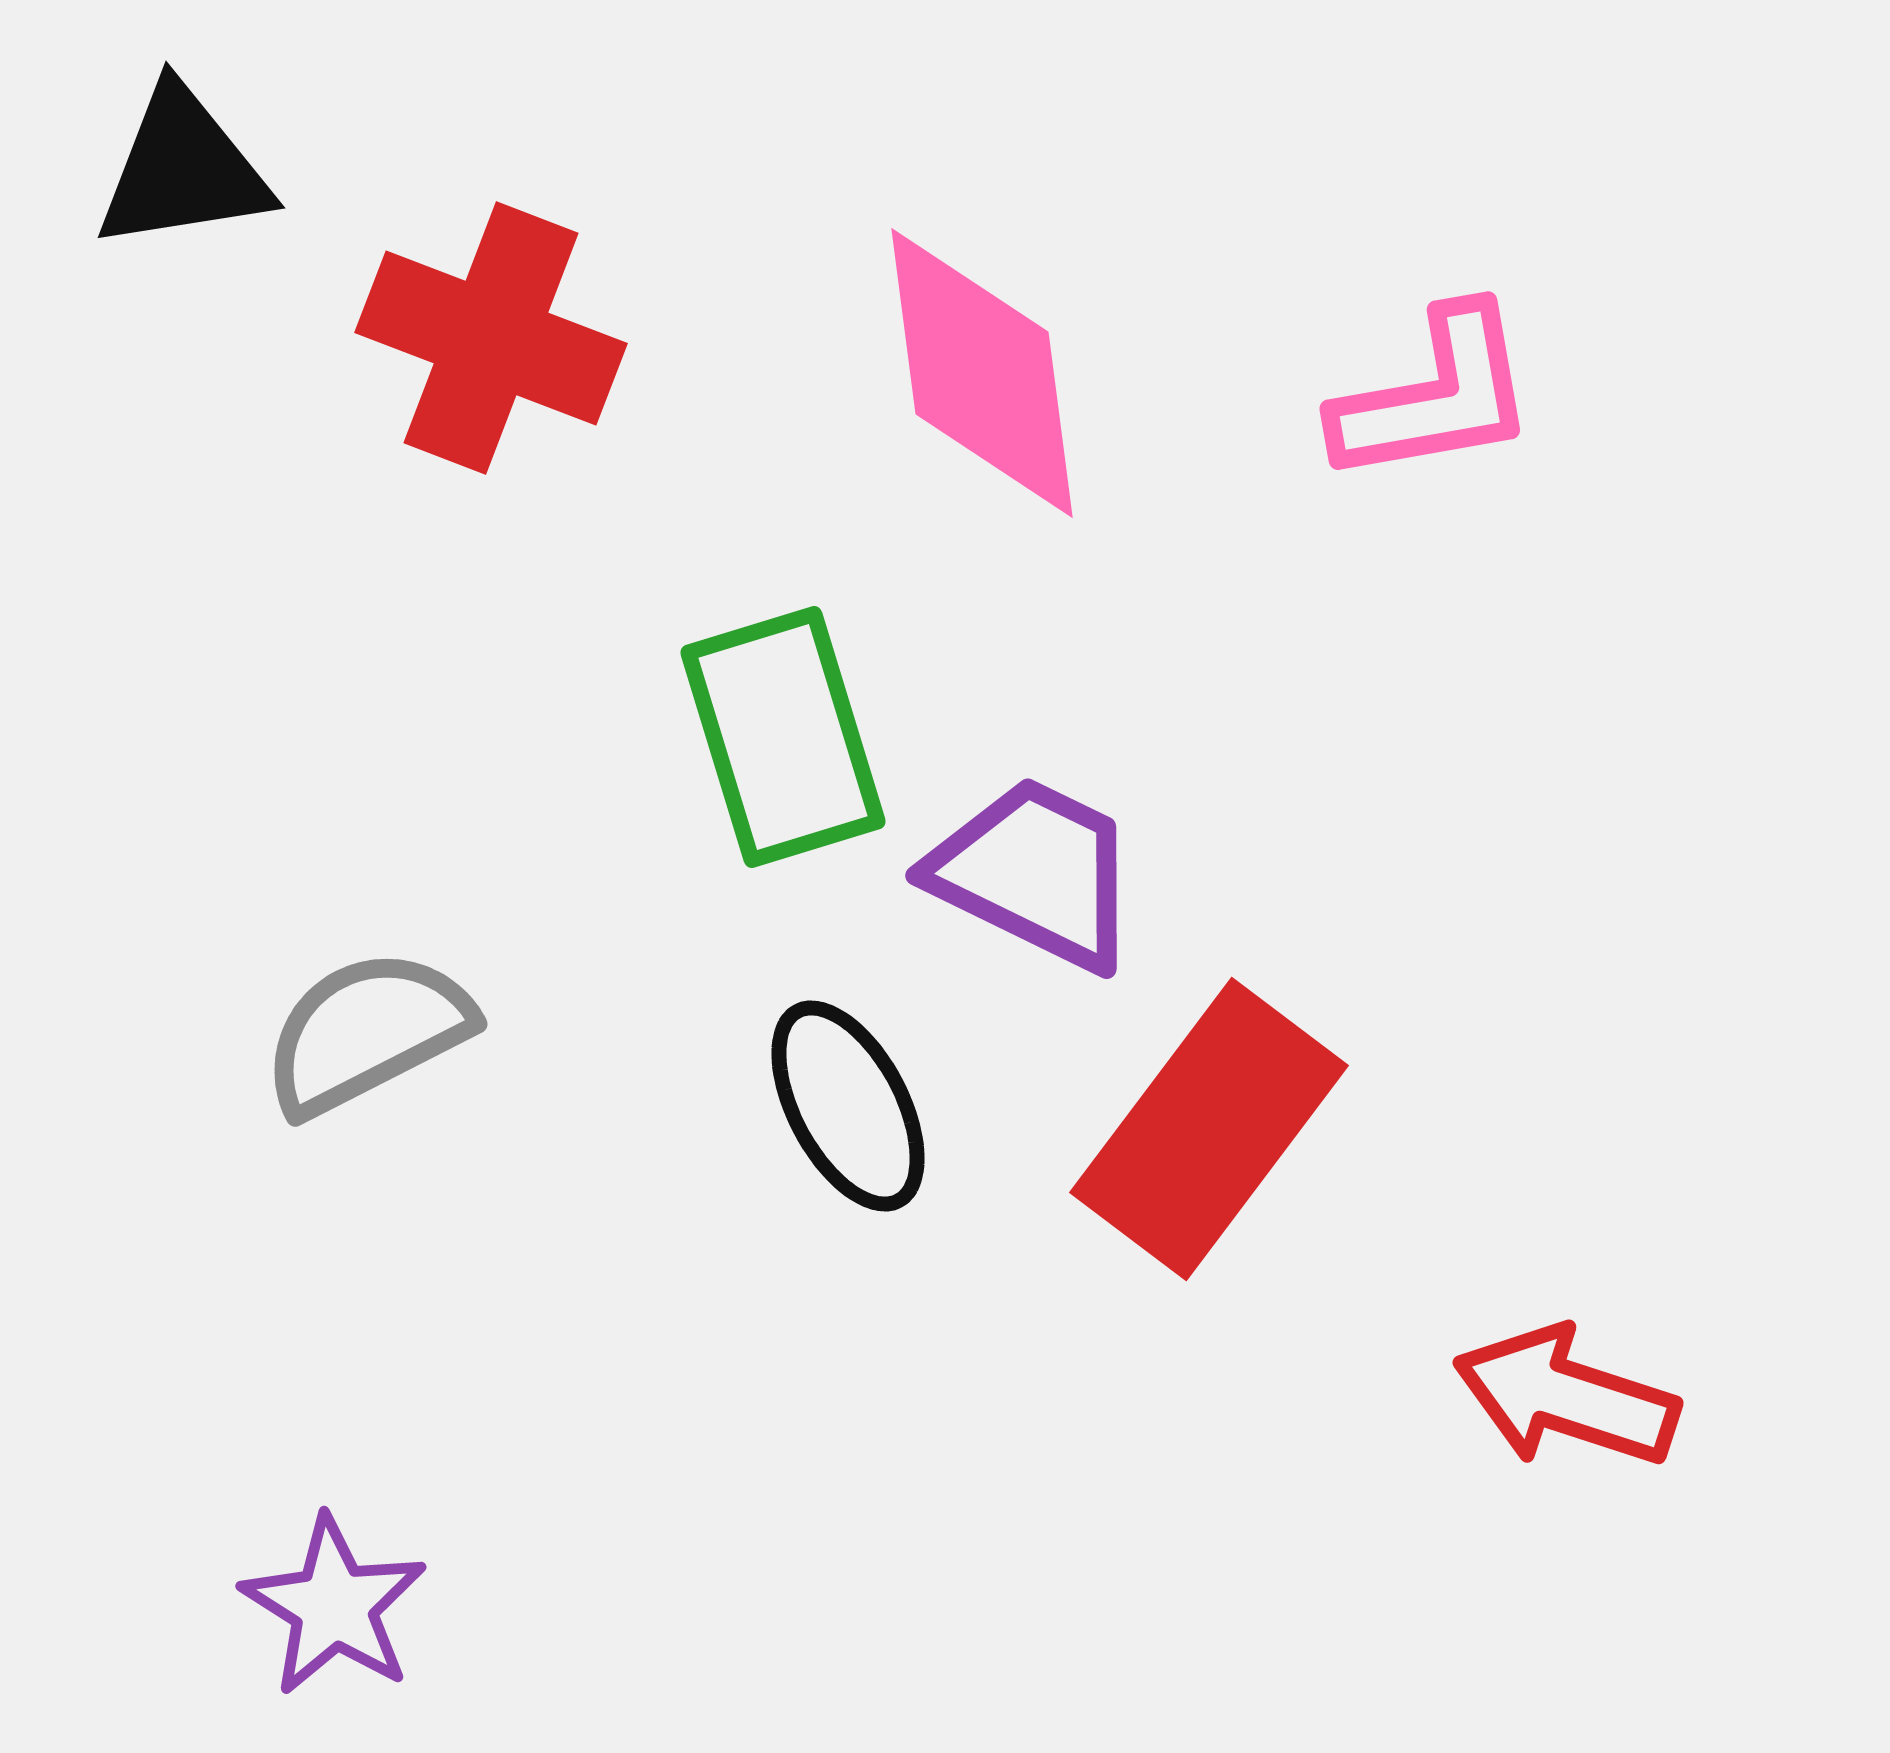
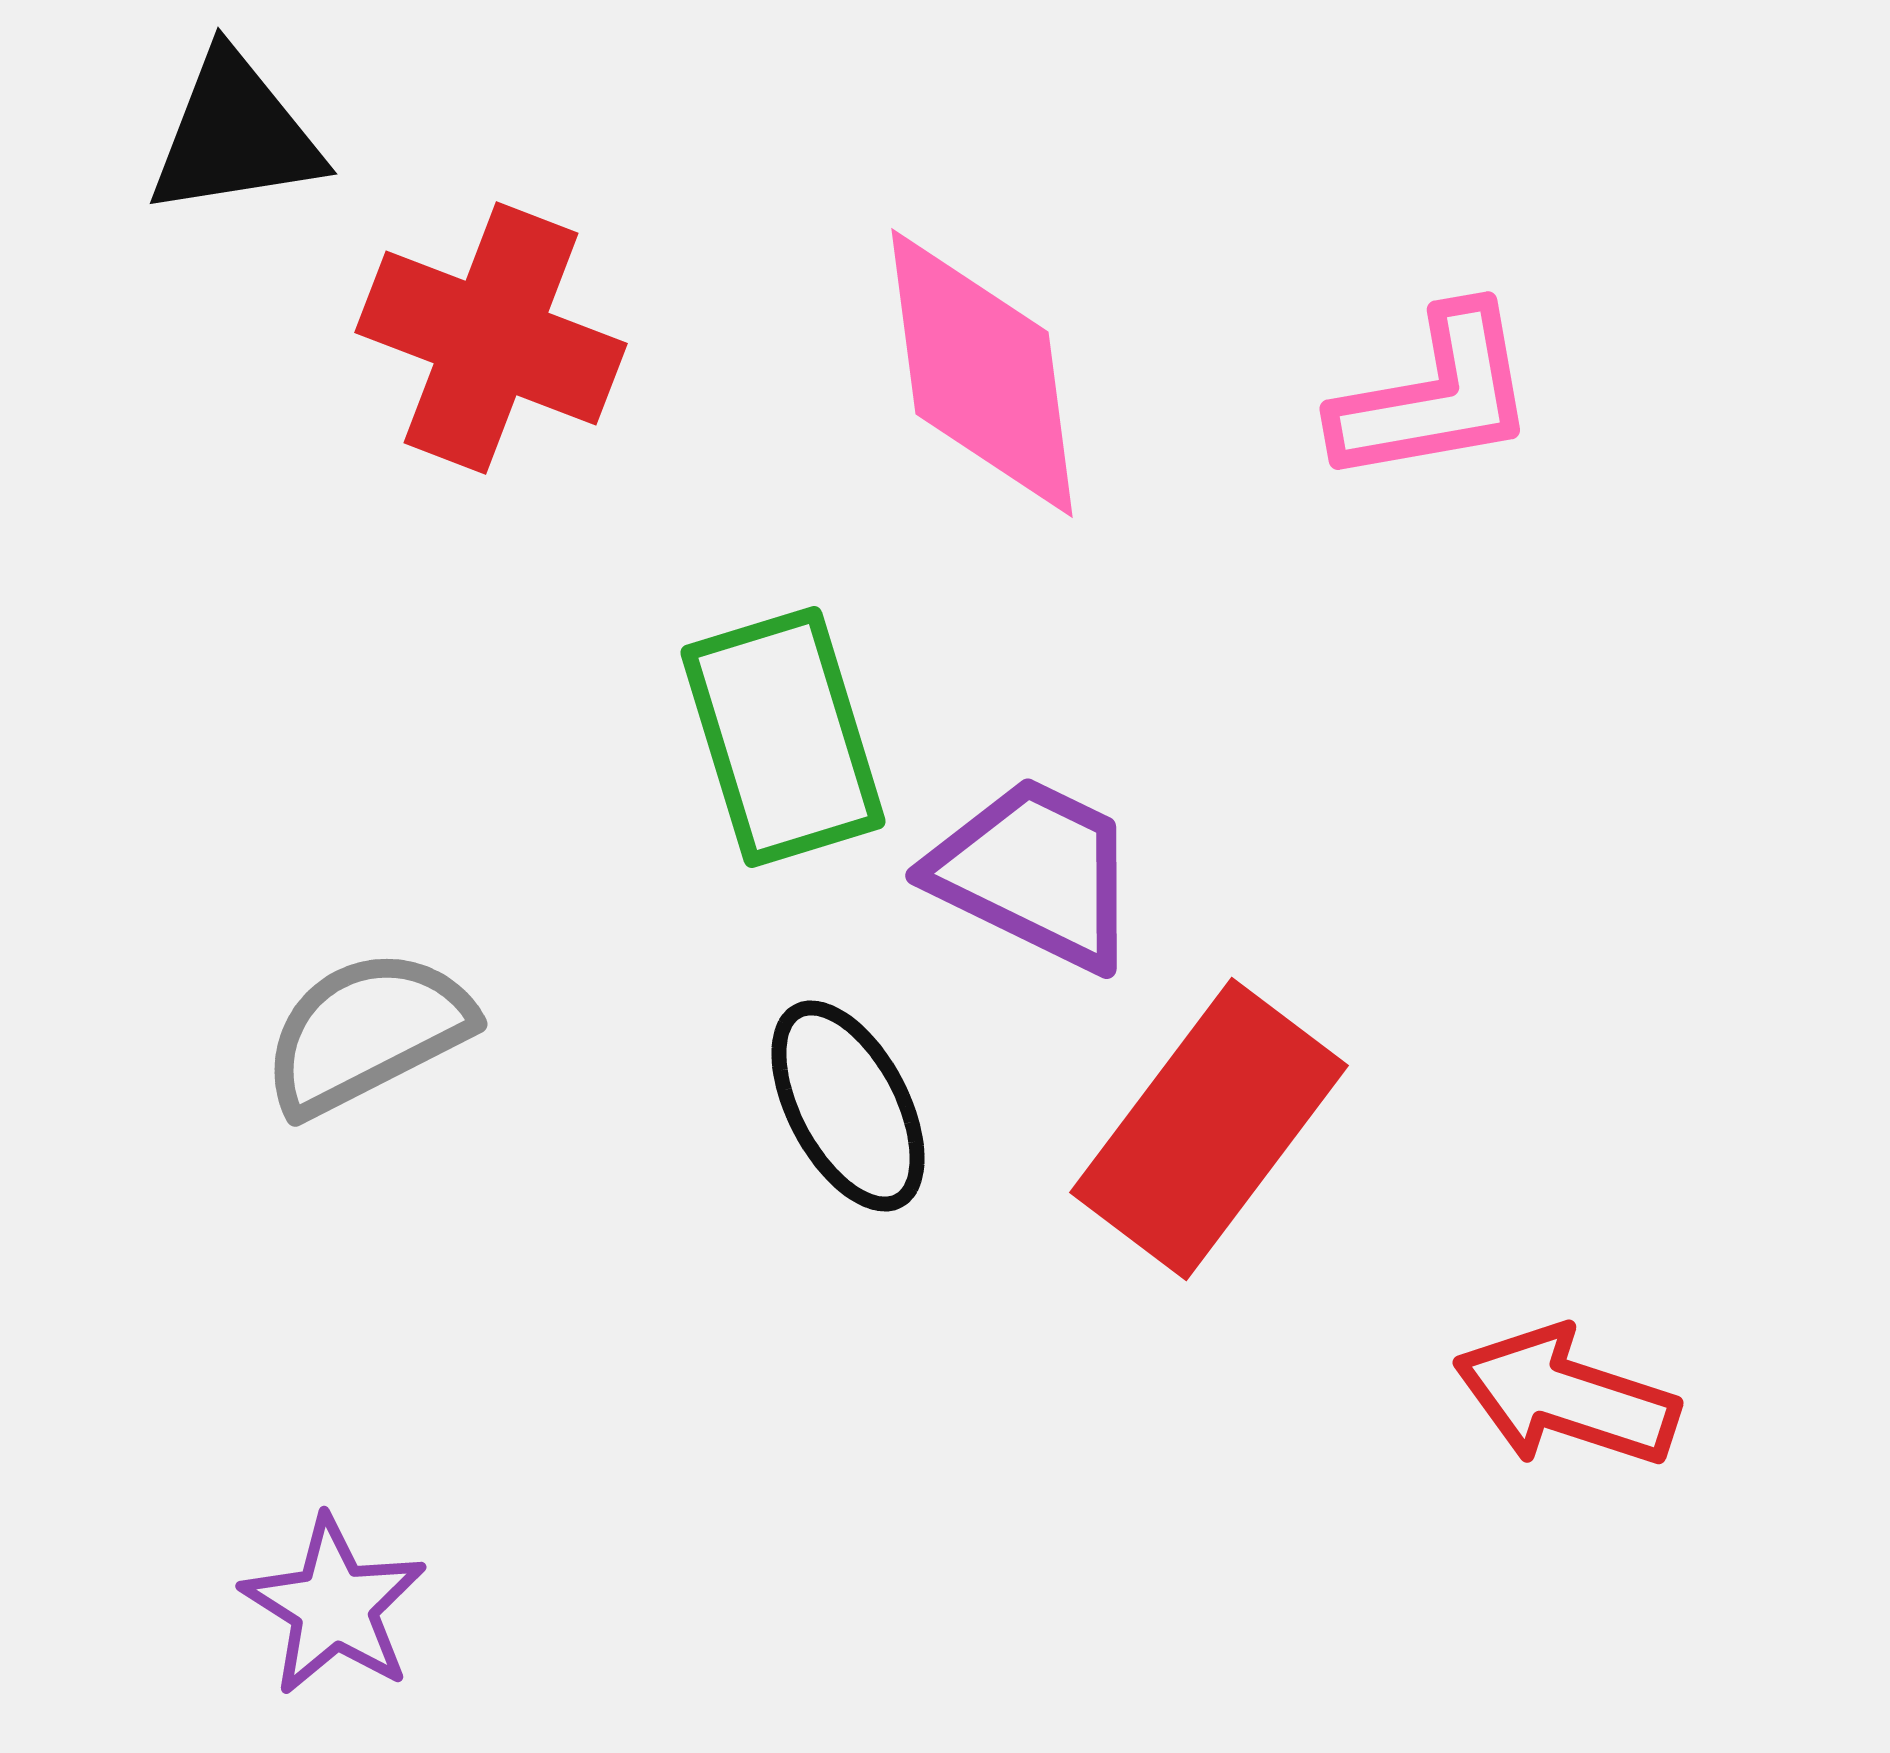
black triangle: moved 52 px right, 34 px up
